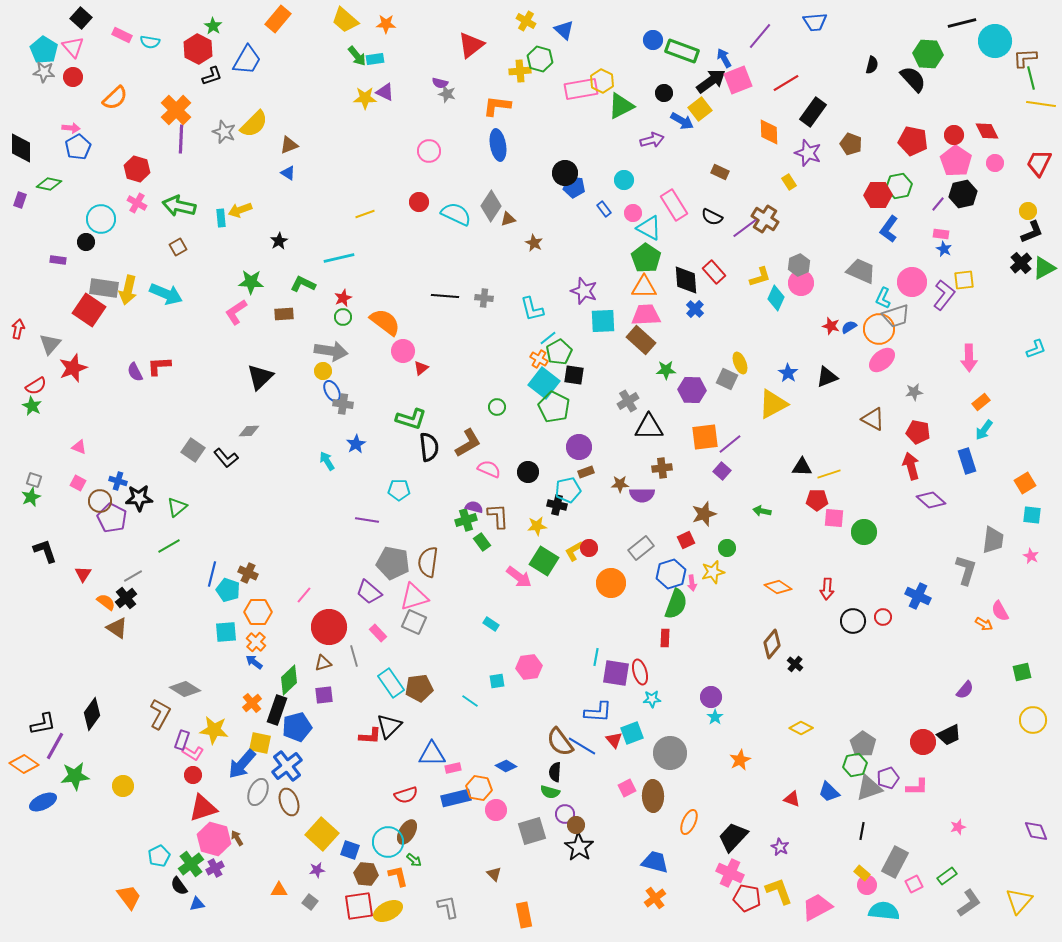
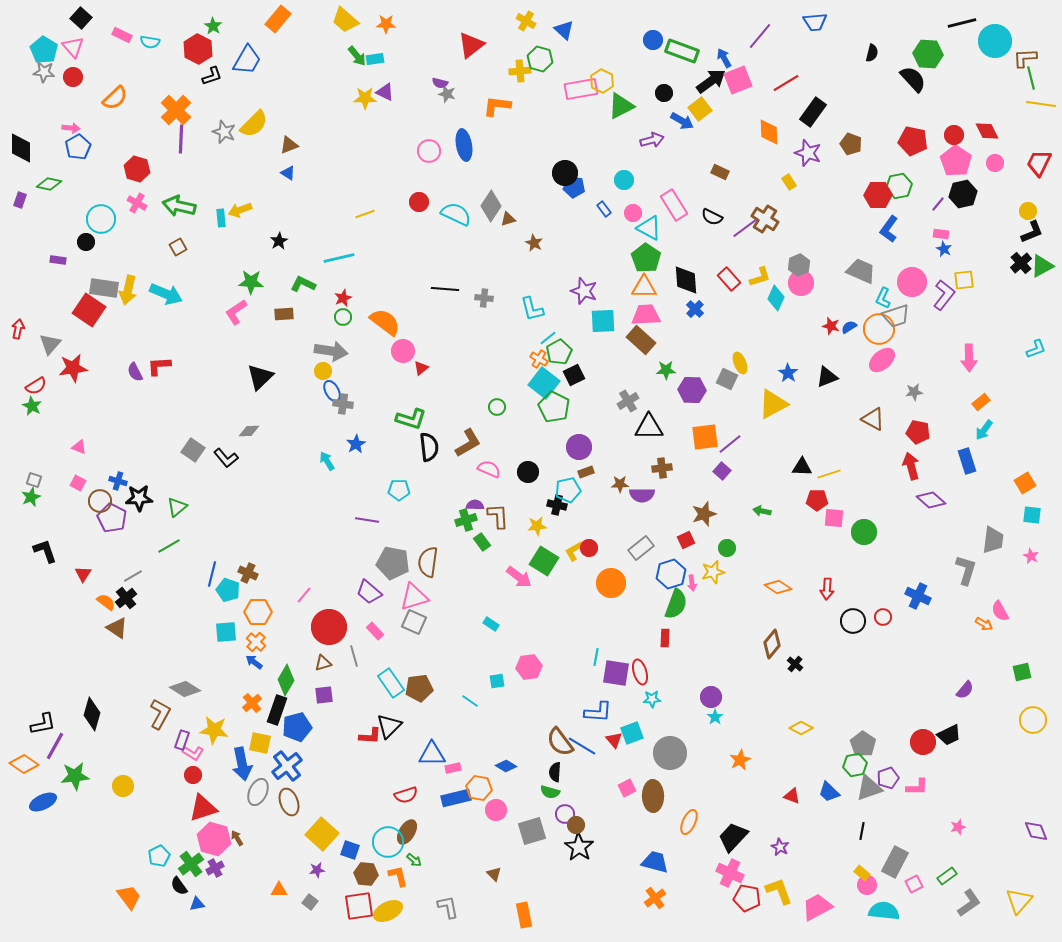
black semicircle at (872, 65): moved 12 px up
blue ellipse at (498, 145): moved 34 px left
green triangle at (1044, 268): moved 2 px left, 2 px up
red rectangle at (714, 272): moved 15 px right, 7 px down
black line at (445, 296): moved 7 px up
red star at (73, 368): rotated 12 degrees clockwise
black square at (574, 375): rotated 35 degrees counterclockwise
purple semicircle at (474, 507): moved 1 px right, 2 px up; rotated 12 degrees counterclockwise
pink rectangle at (378, 633): moved 3 px left, 2 px up
green diamond at (289, 680): moved 3 px left; rotated 16 degrees counterclockwise
black diamond at (92, 714): rotated 20 degrees counterclockwise
blue arrow at (242, 764): rotated 52 degrees counterclockwise
red triangle at (792, 799): moved 3 px up
